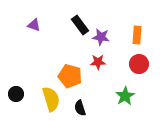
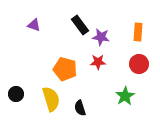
orange rectangle: moved 1 px right, 3 px up
orange pentagon: moved 5 px left, 7 px up
